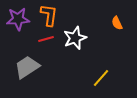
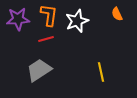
orange semicircle: moved 9 px up
white star: moved 2 px right, 17 px up
gray trapezoid: moved 12 px right, 3 px down
yellow line: moved 6 px up; rotated 54 degrees counterclockwise
